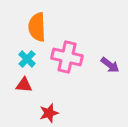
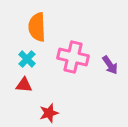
pink cross: moved 6 px right
purple arrow: rotated 18 degrees clockwise
